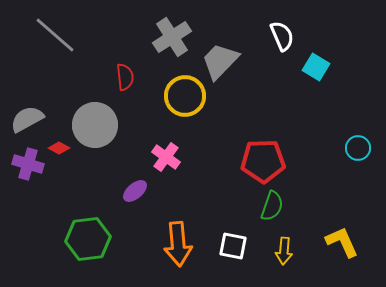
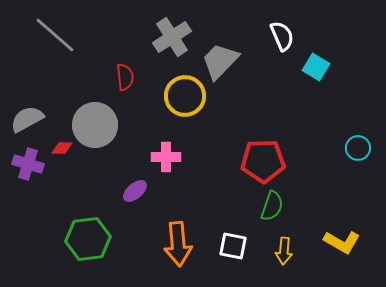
red diamond: moved 3 px right; rotated 25 degrees counterclockwise
pink cross: rotated 36 degrees counterclockwise
yellow L-shape: rotated 144 degrees clockwise
